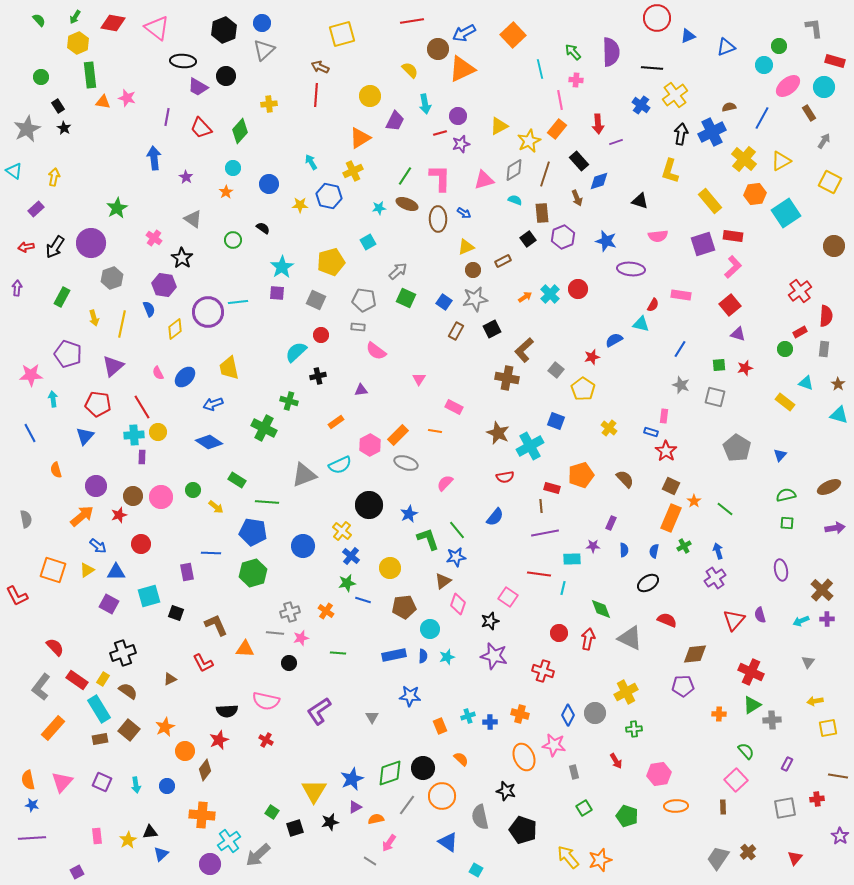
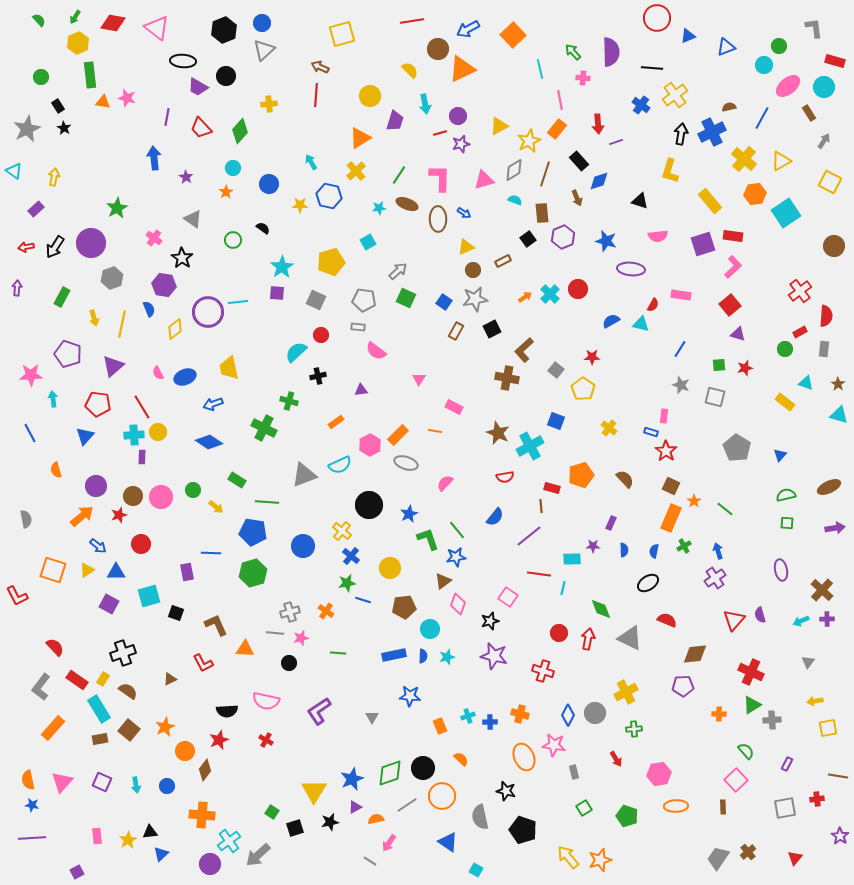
blue arrow at (464, 33): moved 4 px right, 4 px up
pink cross at (576, 80): moved 7 px right, 2 px up
purple trapezoid at (395, 121): rotated 10 degrees counterclockwise
yellow cross at (353, 171): moved 3 px right; rotated 18 degrees counterclockwise
green line at (405, 176): moved 6 px left, 1 px up
blue semicircle at (614, 340): moved 3 px left, 19 px up
red star at (592, 357): rotated 14 degrees clockwise
blue ellipse at (185, 377): rotated 25 degrees clockwise
purple line at (545, 533): moved 16 px left, 3 px down; rotated 28 degrees counterclockwise
red arrow at (616, 761): moved 2 px up
gray line at (407, 805): rotated 20 degrees clockwise
